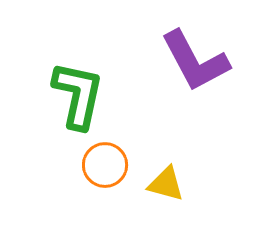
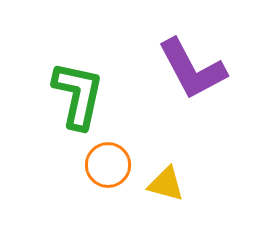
purple L-shape: moved 3 px left, 8 px down
orange circle: moved 3 px right
